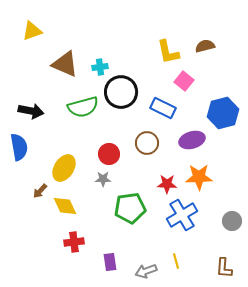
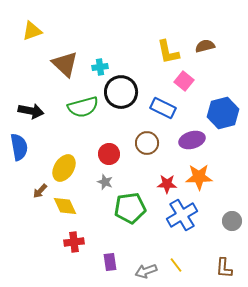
brown triangle: rotated 20 degrees clockwise
gray star: moved 2 px right, 3 px down; rotated 21 degrees clockwise
yellow line: moved 4 px down; rotated 21 degrees counterclockwise
